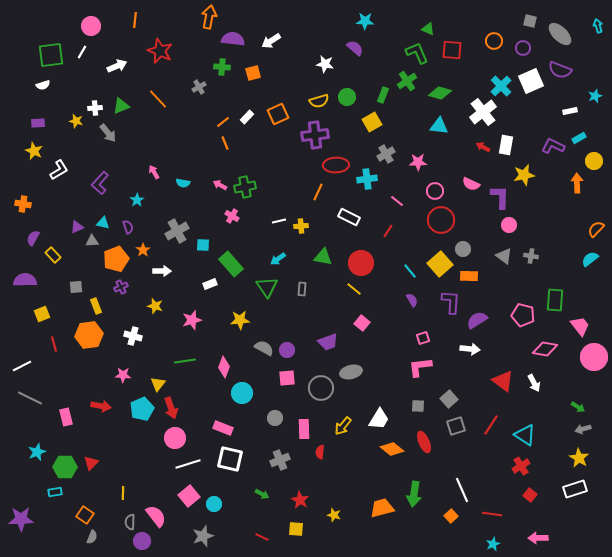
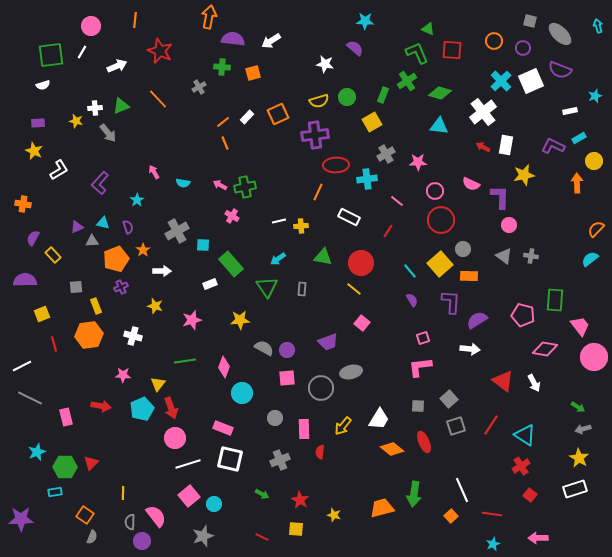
cyan cross at (501, 86): moved 5 px up
